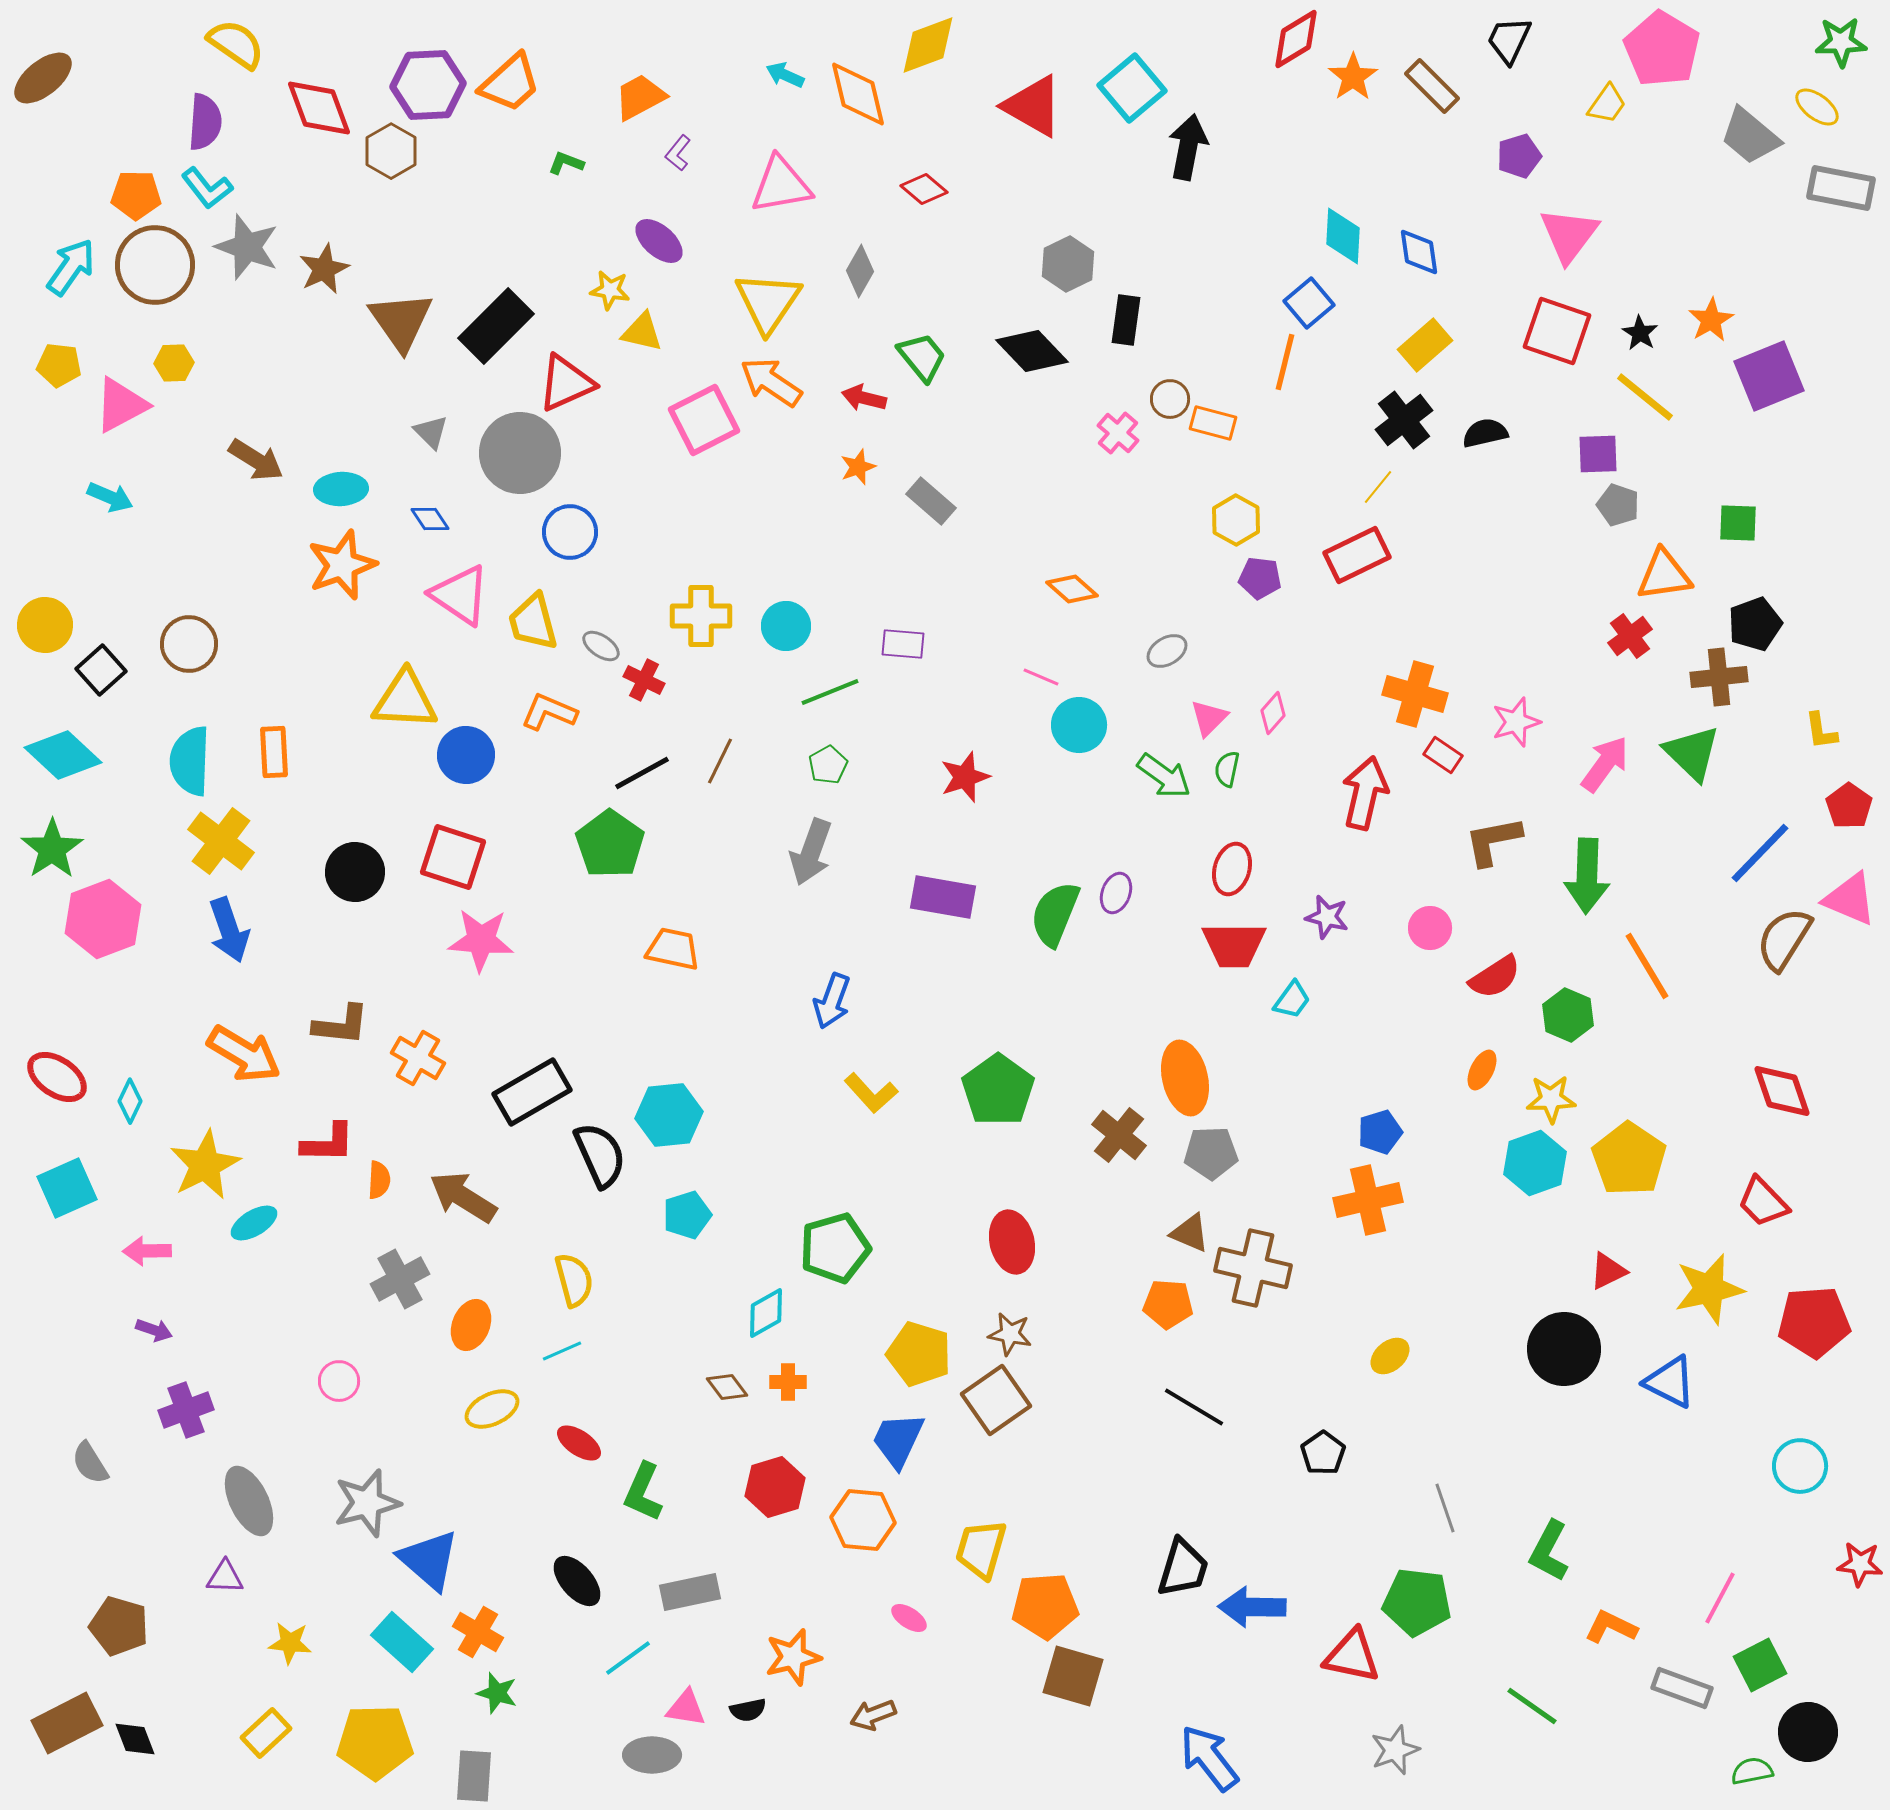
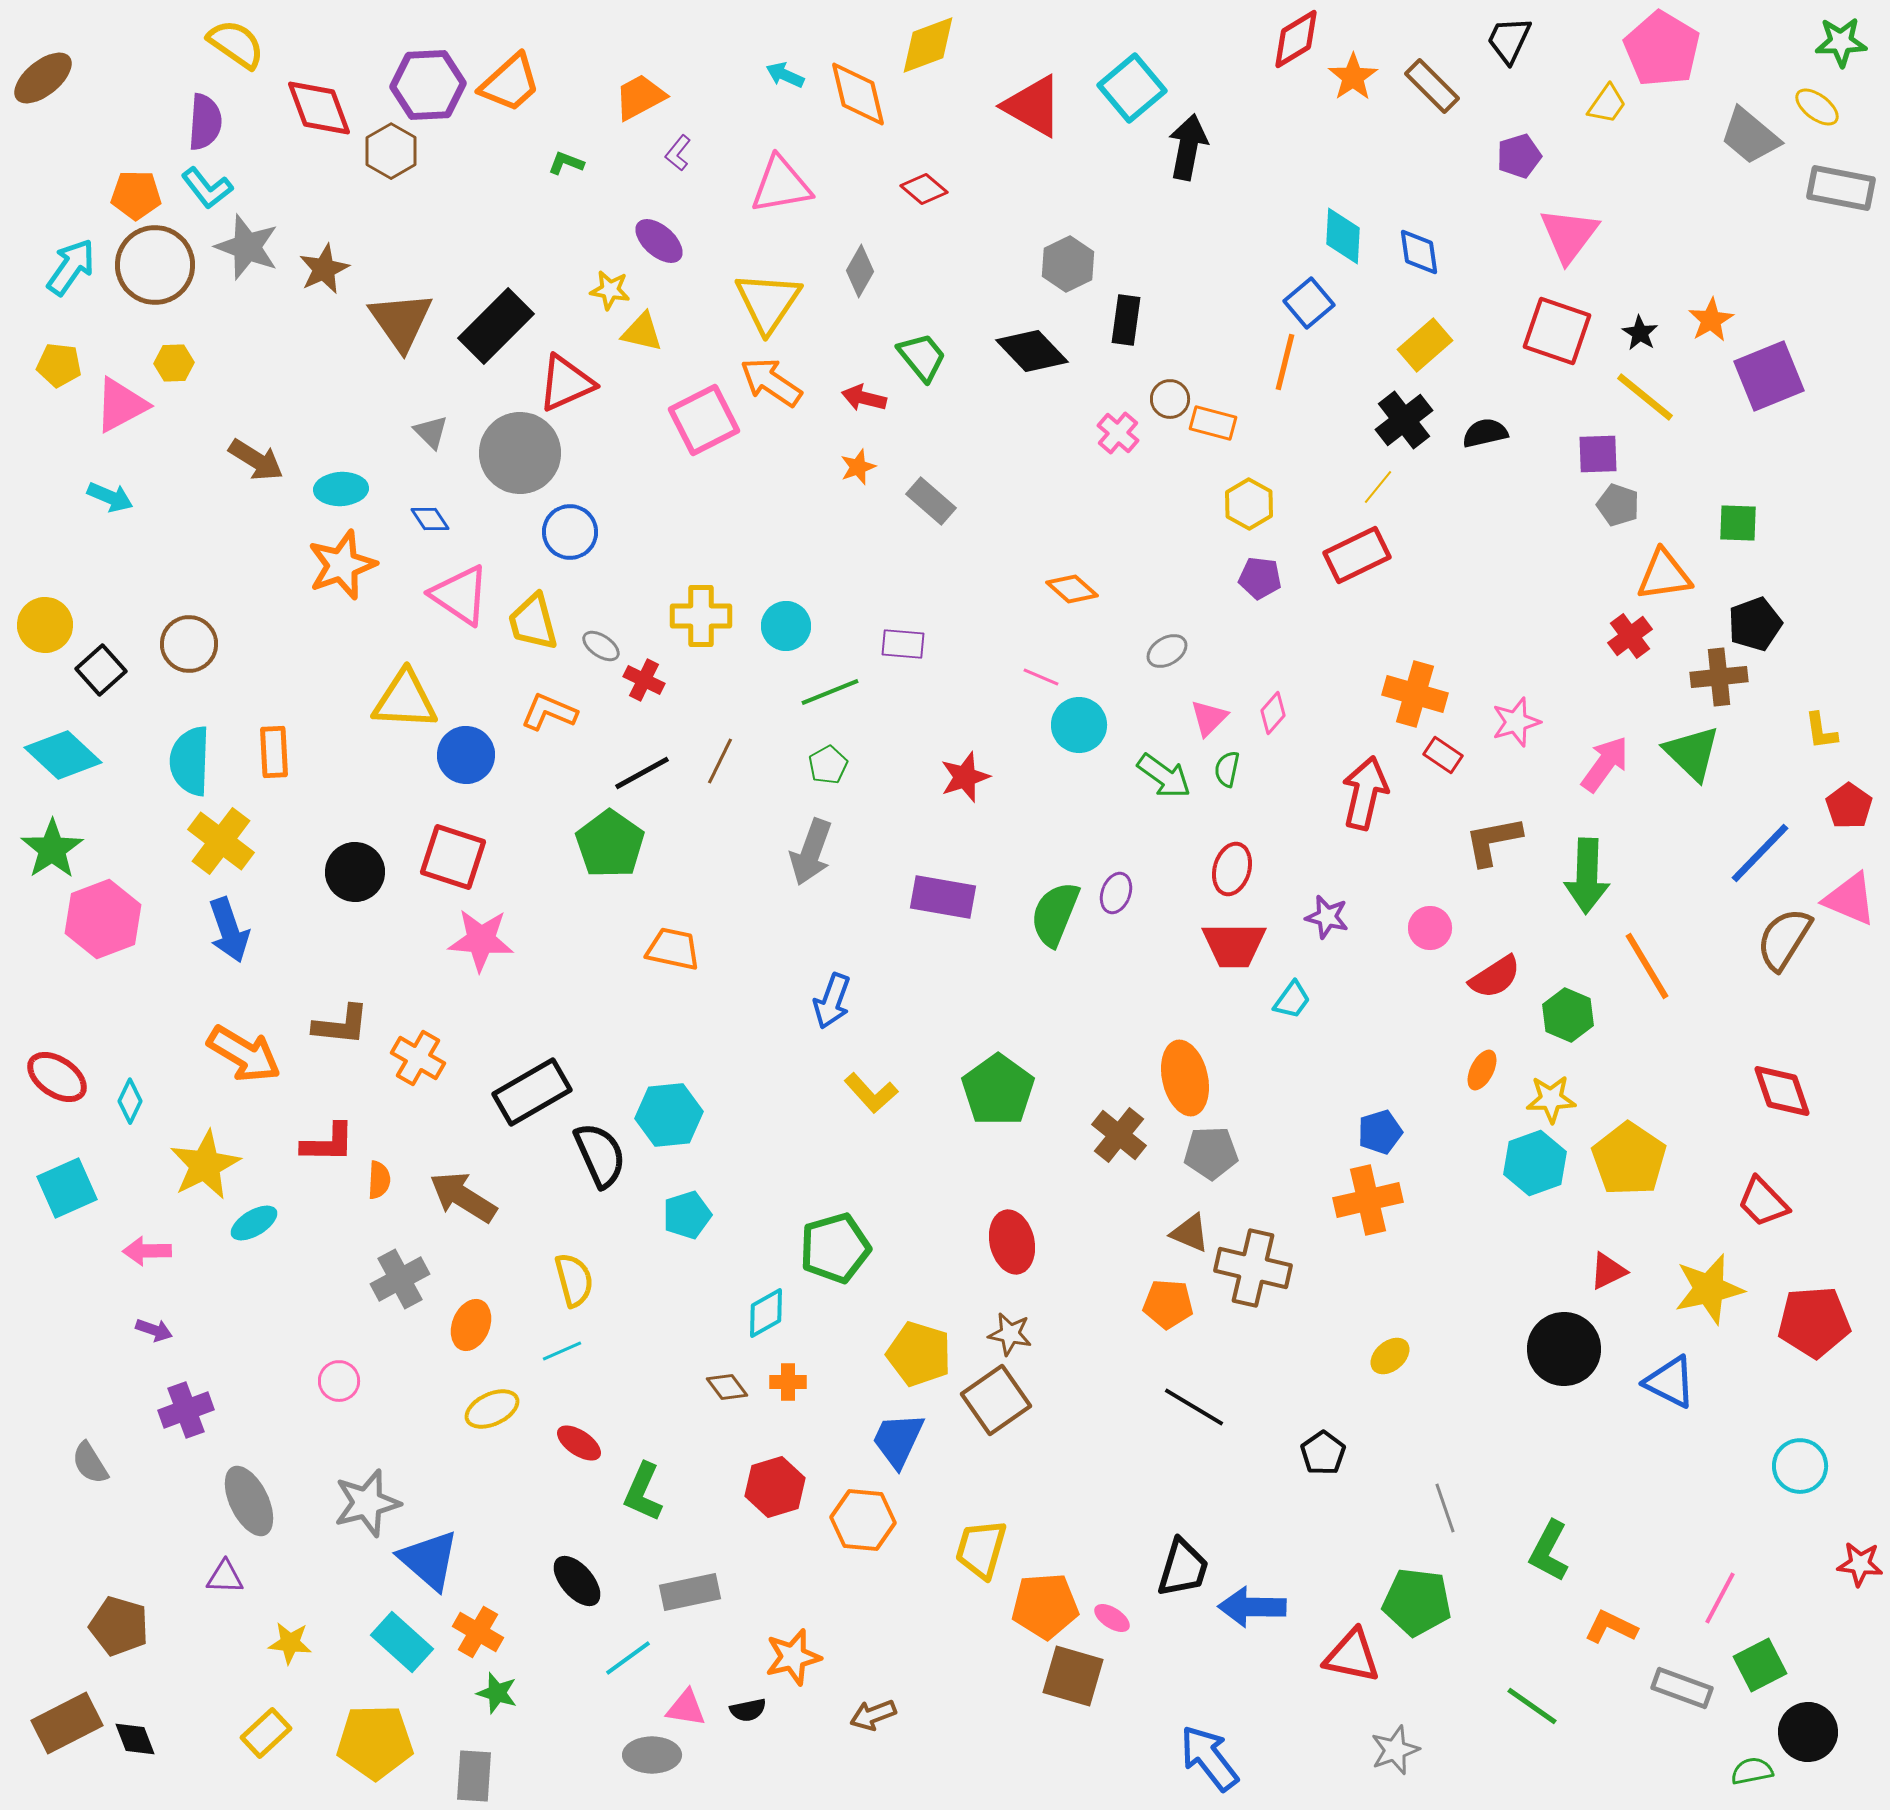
yellow hexagon at (1236, 520): moved 13 px right, 16 px up
pink ellipse at (909, 1618): moved 203 px right
